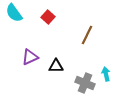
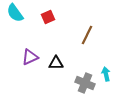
cyan semicircle: moved 1 px right
red square: rotated 24 degrees clockwise
black triangle: moved 3 px up
